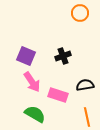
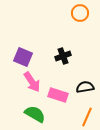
purple square: moved 3 px left, 1 px down
black semicircle: moved 2 px down
orange line: rotated 36 degrees clockwise
